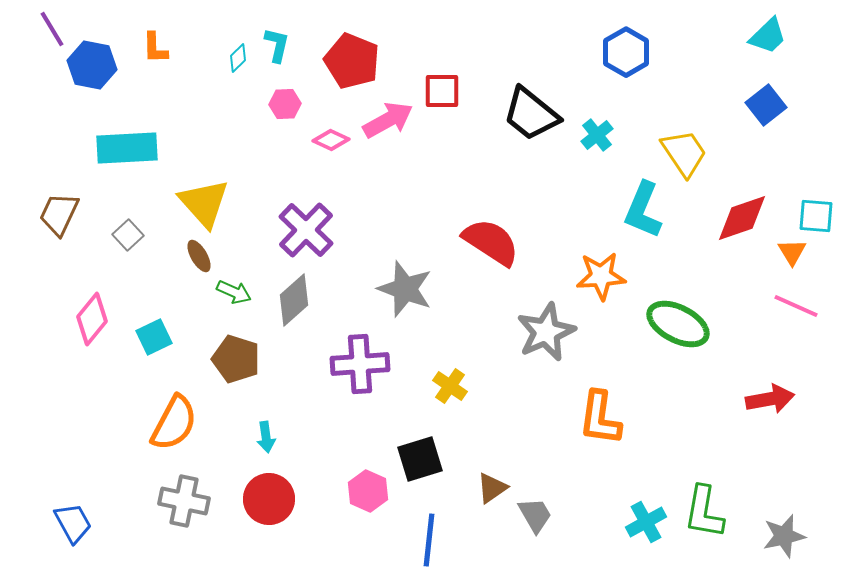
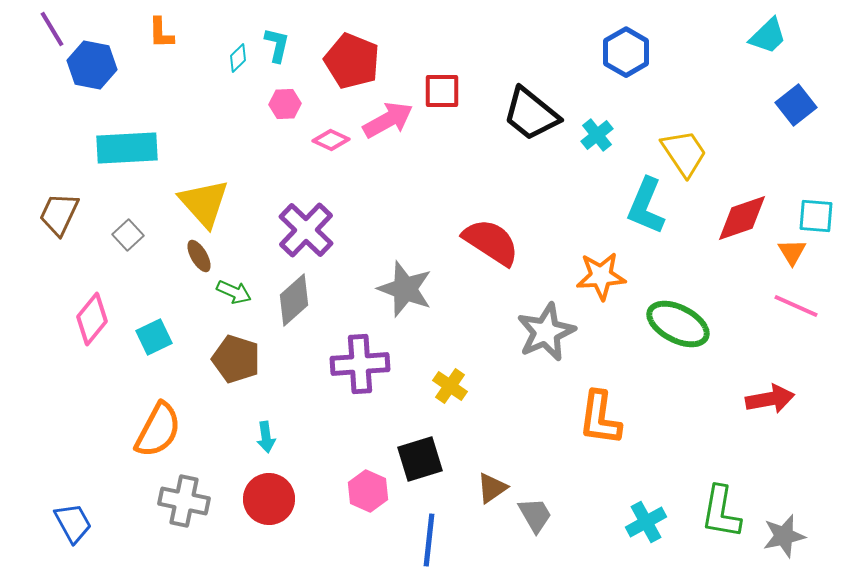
orange L-shape at (155, 48): moved 6 px right, 15 px up
blue square at (766, 105): moved 30 px right
cyan L-shape at (643, 210): moved 3 px right, 4 px up
orange semicircle at (174, 423): moved 16 px left, 7 px down
green L-shape at (704, 512): moved 17 px right
